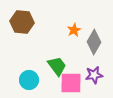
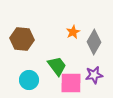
brown hexagon: moved 17 px down
orange star: moved 1 px left, 2 px down
